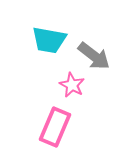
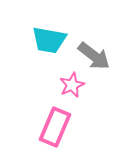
pink star: rotated 20 degrees clockwise
